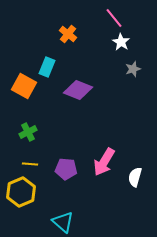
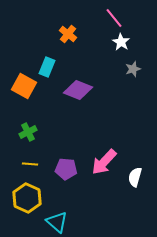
pink arrow: rotated 12 degrees clockwise
yellow hexagon: moved 6 px right, 6 px down; rotated 12 degrees counterclockwise
cyan triangle: moved 6 px left
